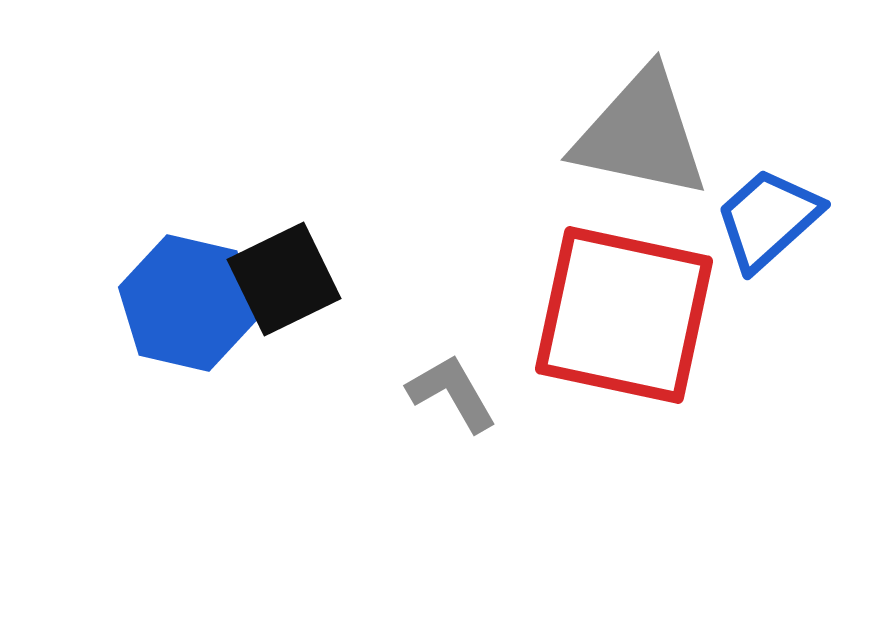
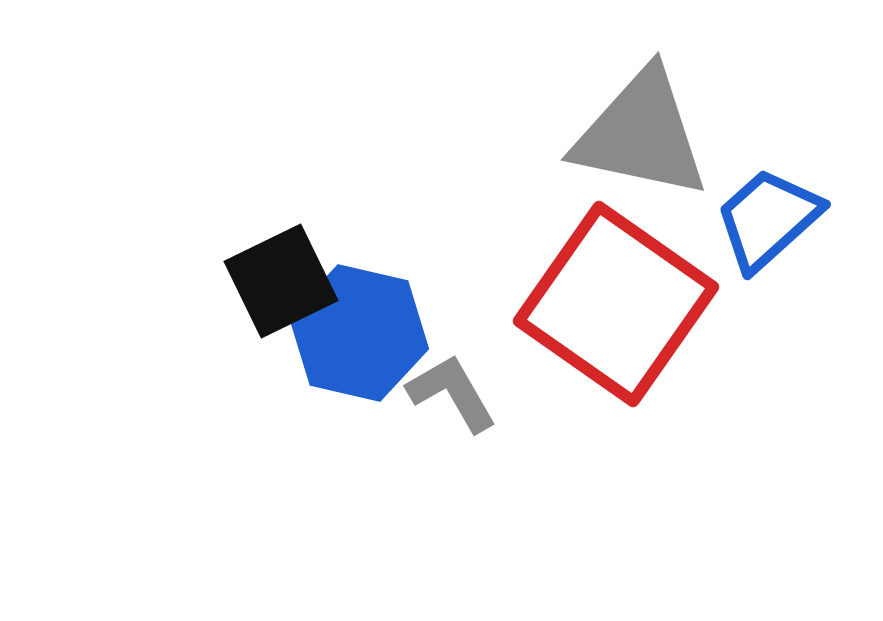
black square: moved 3 px left, 2 px down
blue hexagon: moved 171 px right, 30 px down
red square: moved 8 px left, 11 px up; rotated 23 degrees clockwise
